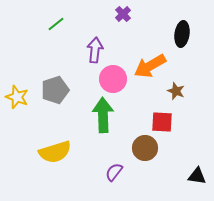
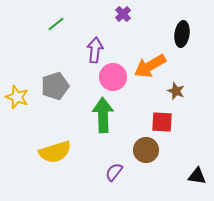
pink circle: moved 2 px up
gray pentagon: moved 4 px up
brown circle: moved 1 px right, 2 px down
